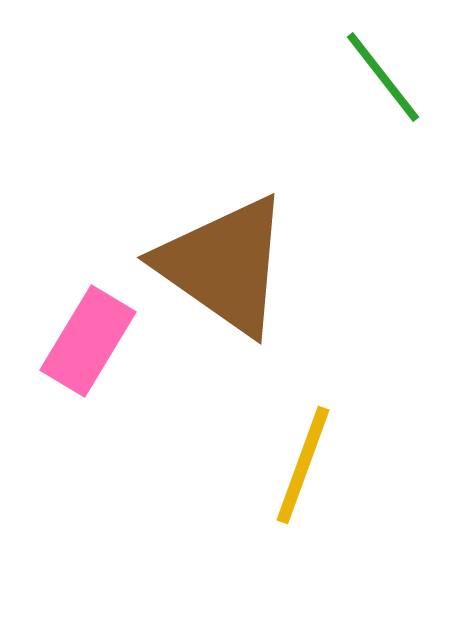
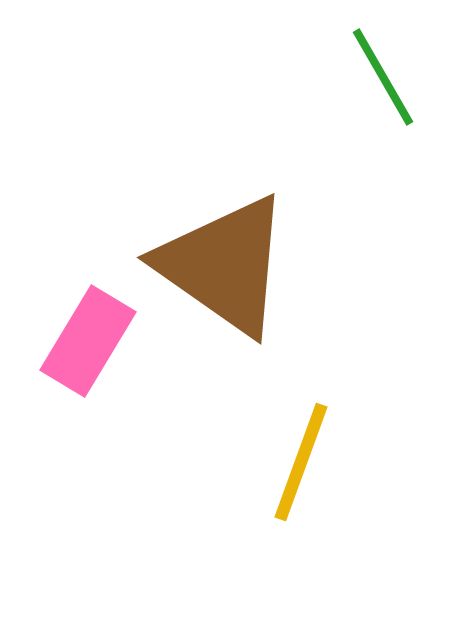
green line: rotated 8 degrees clockwise
yellow line: moved 2 px left, 3 px up
